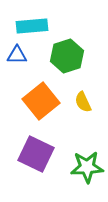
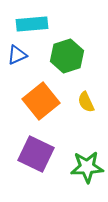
cyan rectangle: moved 2 px up
blue triangle: rotated 25 degrees counterclockwise
yellow semicircle: moved 3 px right
